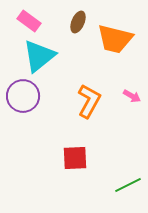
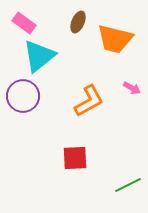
pink rectangle: moved 5 px left, 2 px down
pink arrow: moved 8 px up
orange L-shape: rotated 32 degrees clockwise
